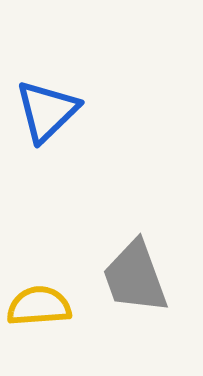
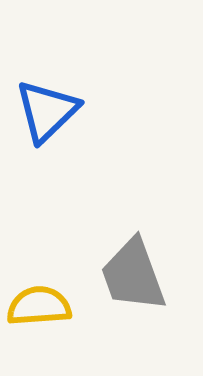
gray trapezoid: moved 2 px left, 2 px up
